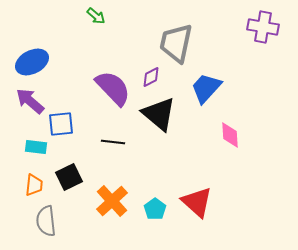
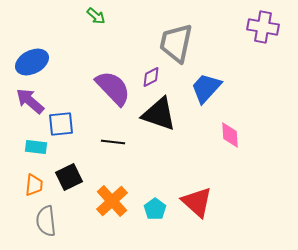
black triangle: rotated 21 degrees counterclockwise
